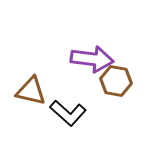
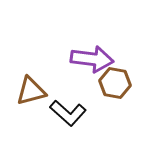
brown hexagon: moved 1 px left, 2 px down
brown triangle: rotated 28 degrees counterclockwise
